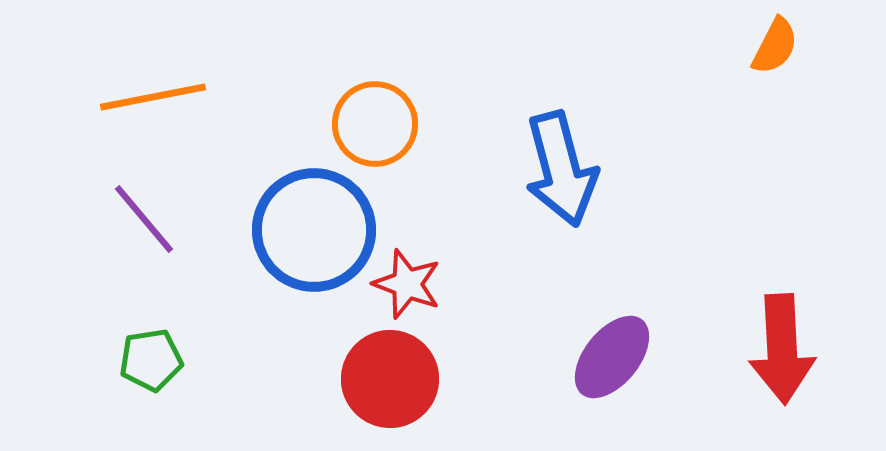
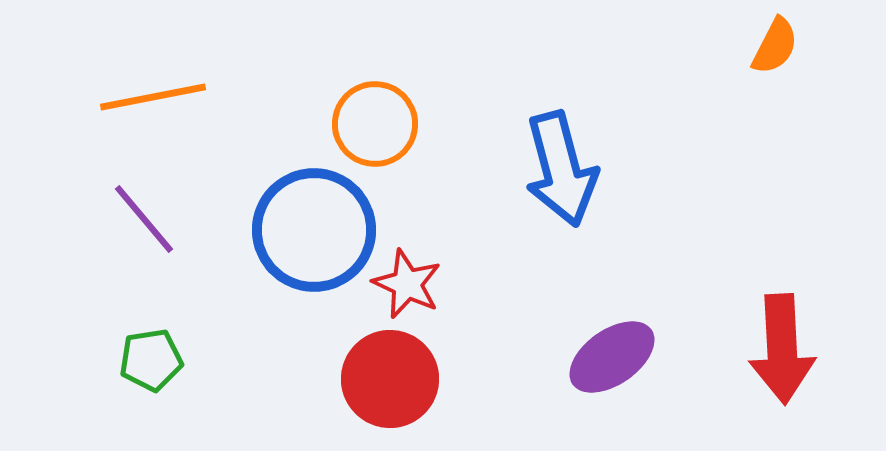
red star: rotated 4 degrees clockwise
purple ellipse: rotated 16 degrees clockwise
